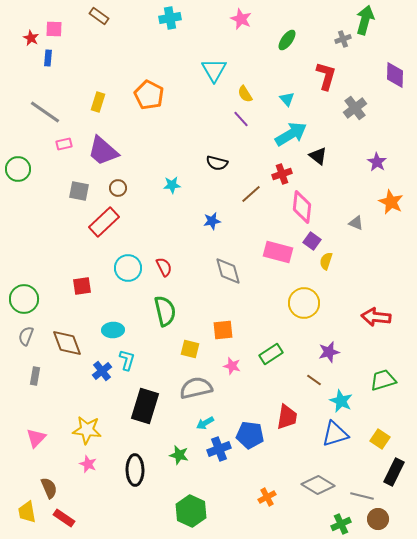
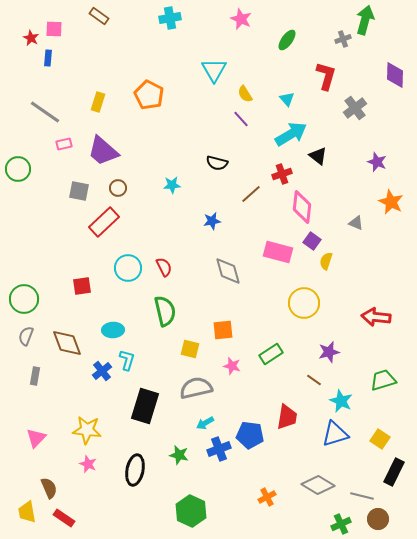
purple star at (377, 162): rotated 12 degrees counterclockwise
black ellipse at (135, 470): rotated 12 degrees clockwise
